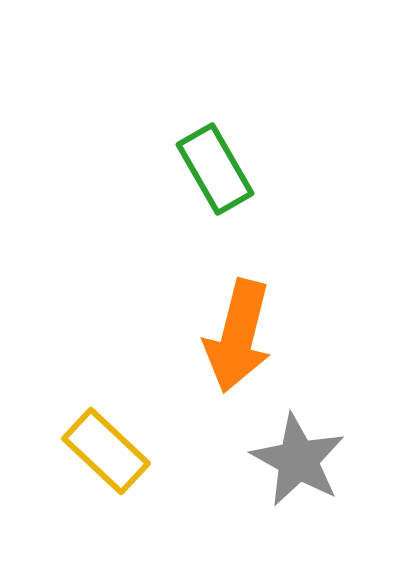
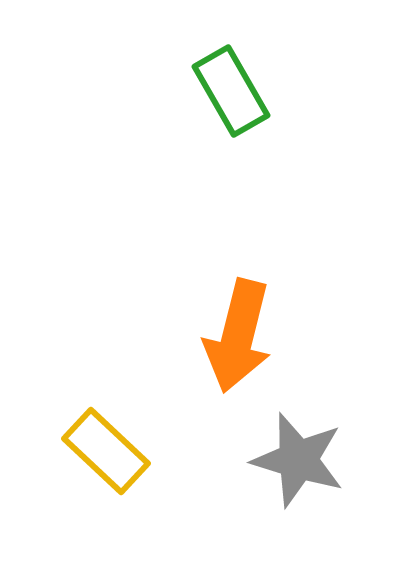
green rectangle: moved 16 px right, 78 px up
gray star: rotated 12 degrees counterclockwise
